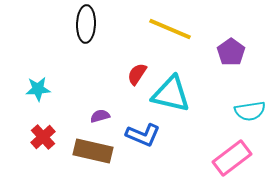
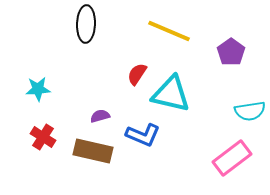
yellow line: moved 1 px left, 2 px down
red cross: rotated 15 degrees counterclockwise
